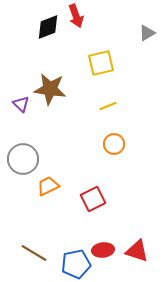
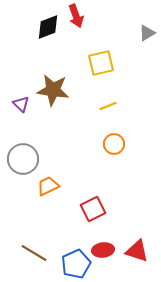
brown star: moved 3 px right, 1 px down
red square: moved 10 px down
blue pentagon: rotated 12 degrees counterclockwise
